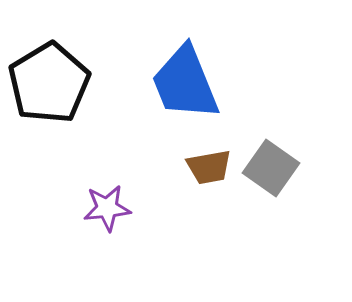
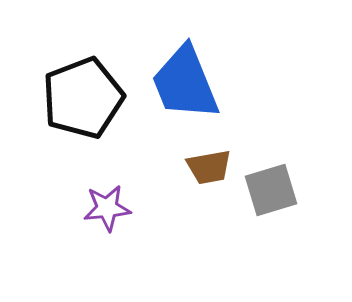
black pentagon: moved 34 px right, 15 px down; rotated 10 degrees clockwise
gray square: moved 22 px down; rotated 38 degrees clockwise
